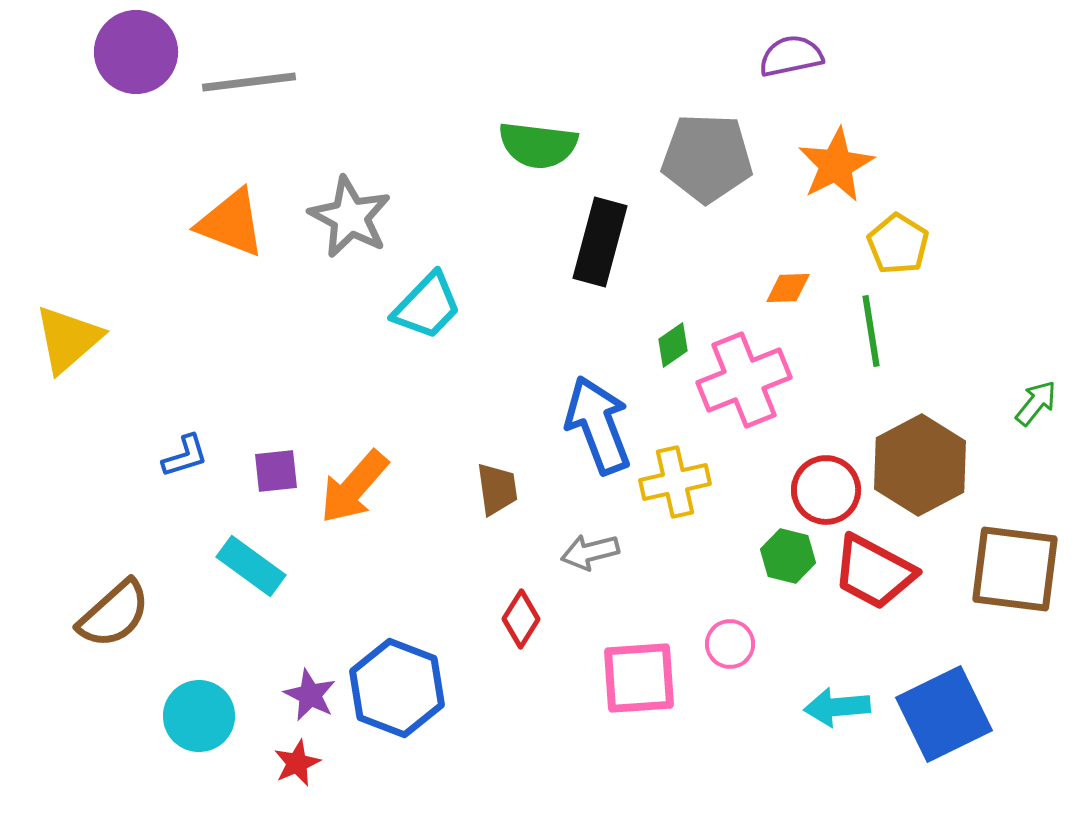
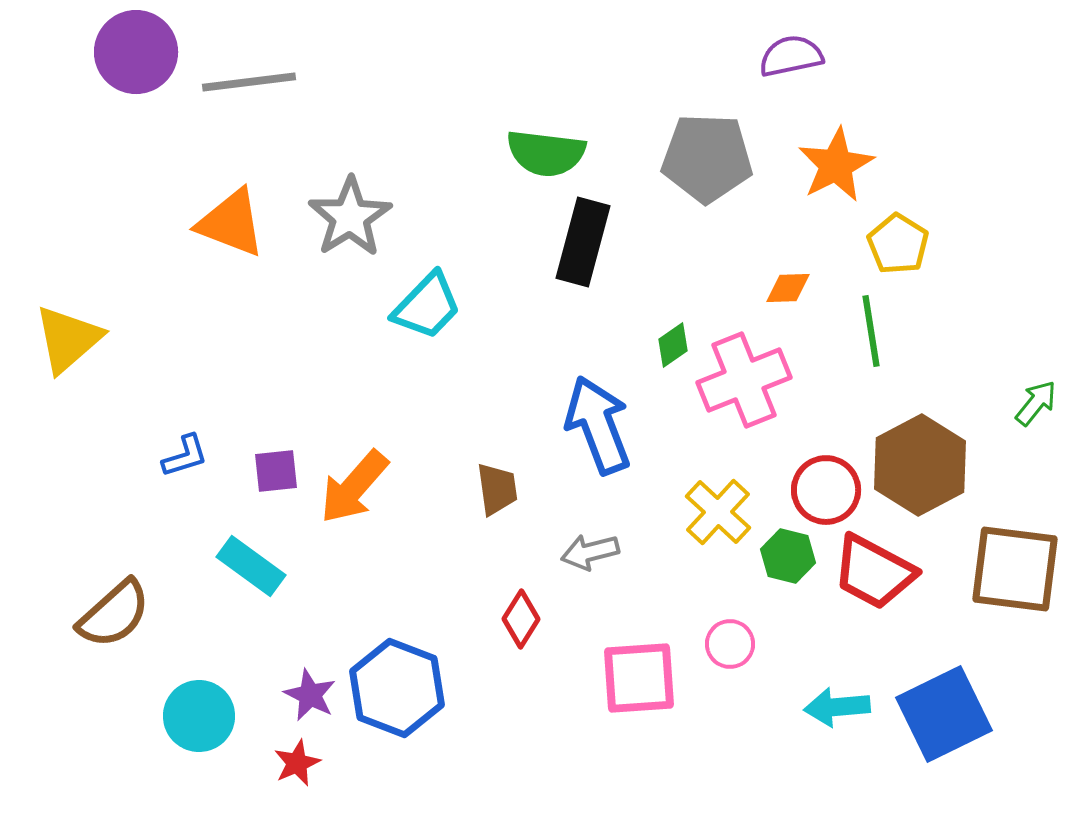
green semicircle: moved 8 px right, 8 px down
gray star: rotated 12 degrees clockwise
black rectangle: moved 17 px left
yellow cross: moved 43 px right, 30 px down; rotated 34 degrees counterclockwise
